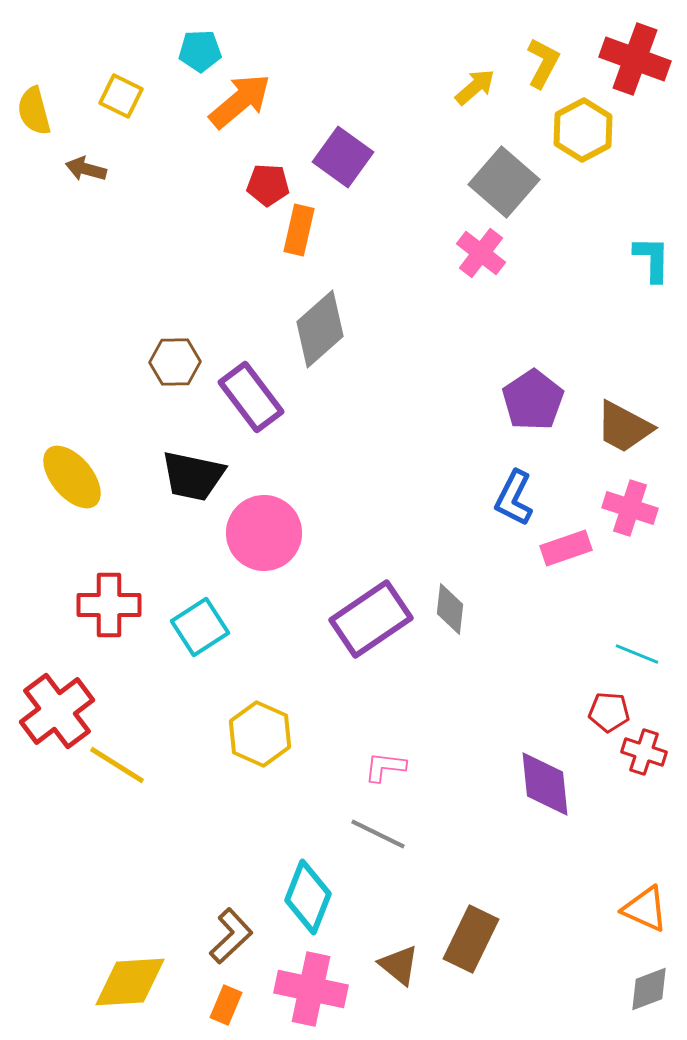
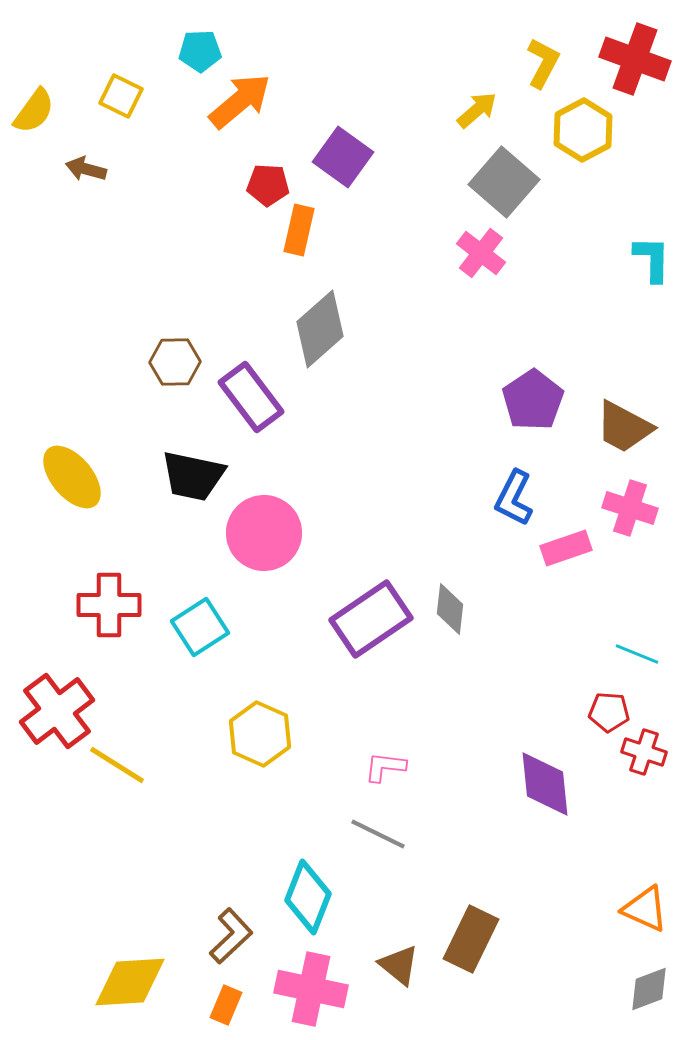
yellow arrow at (475, 87): moved 2 px right, 23 px down
yellow semicircle at (34, 111): rotated 129 degrees counterclockwise
